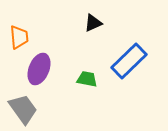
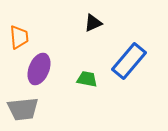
blue rectangle: rotated 6 degrees counterclockwise
gray trapezoid: rotated 120 degrees clockwise
